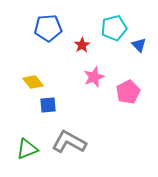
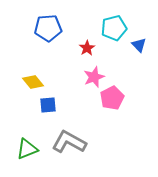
red star: moved 5 px right, 3 px down
pink pentagon: moved 16 px left, 6 px down
